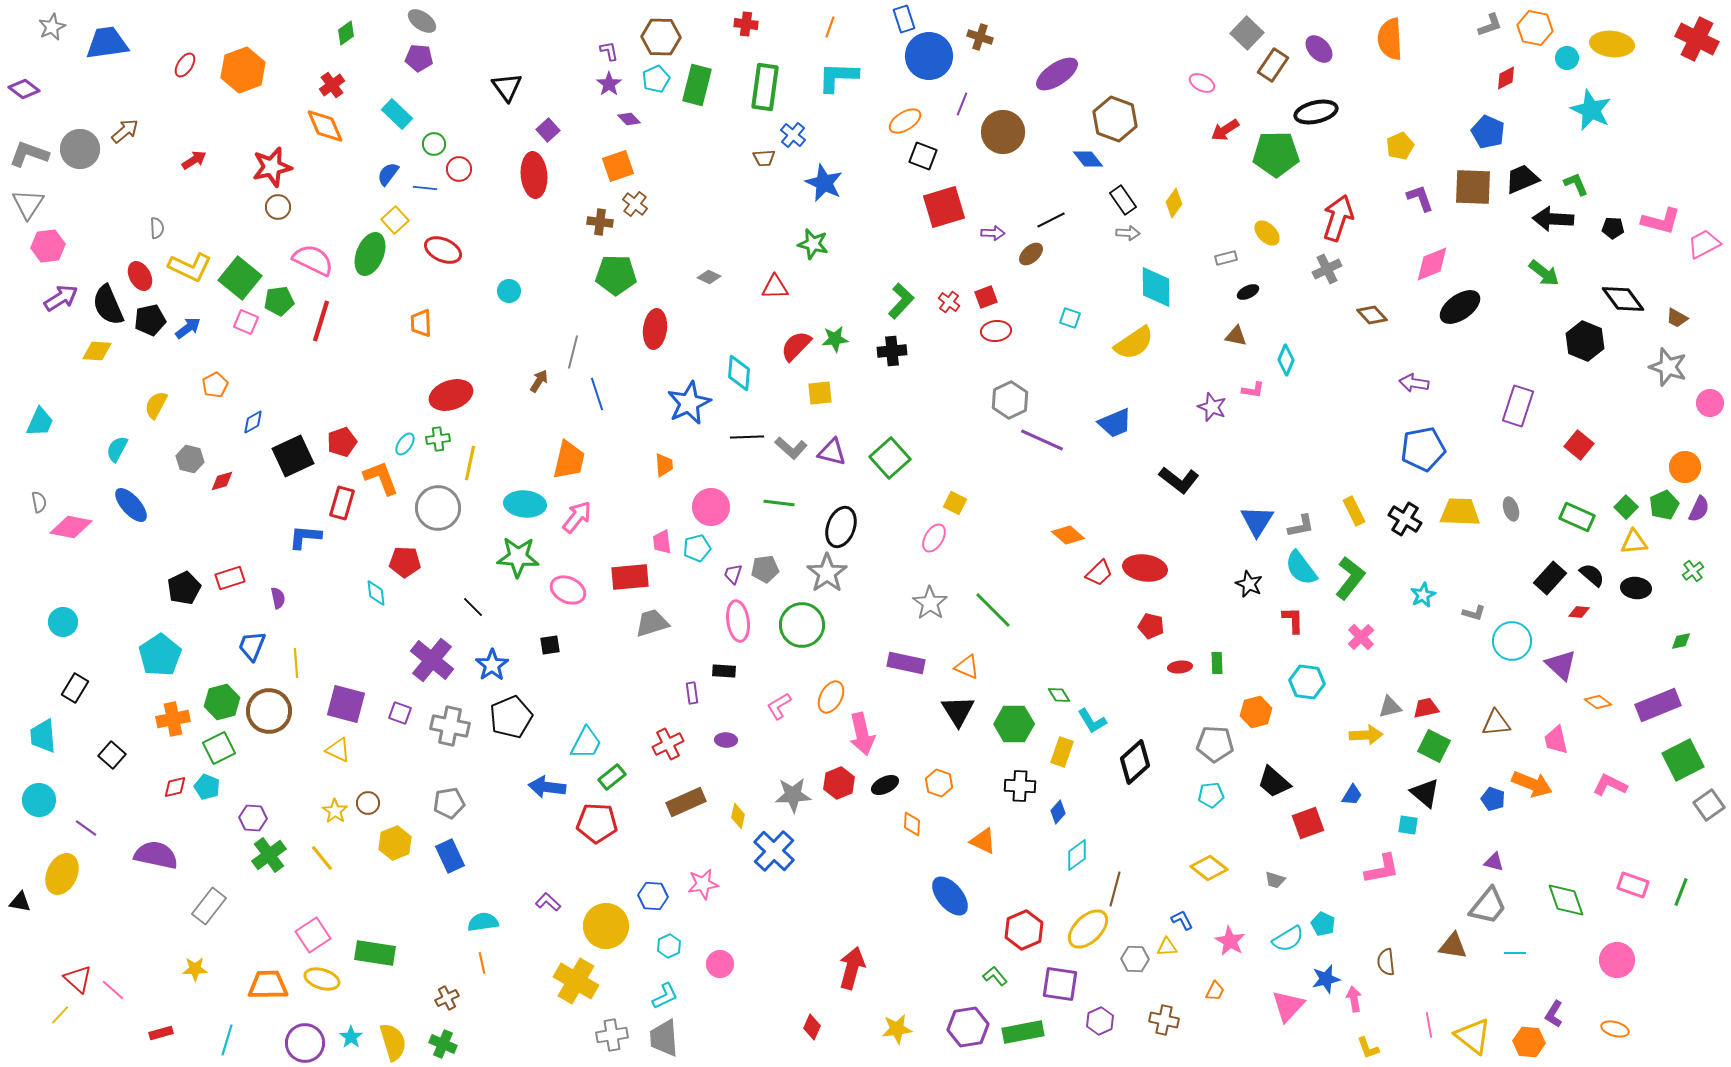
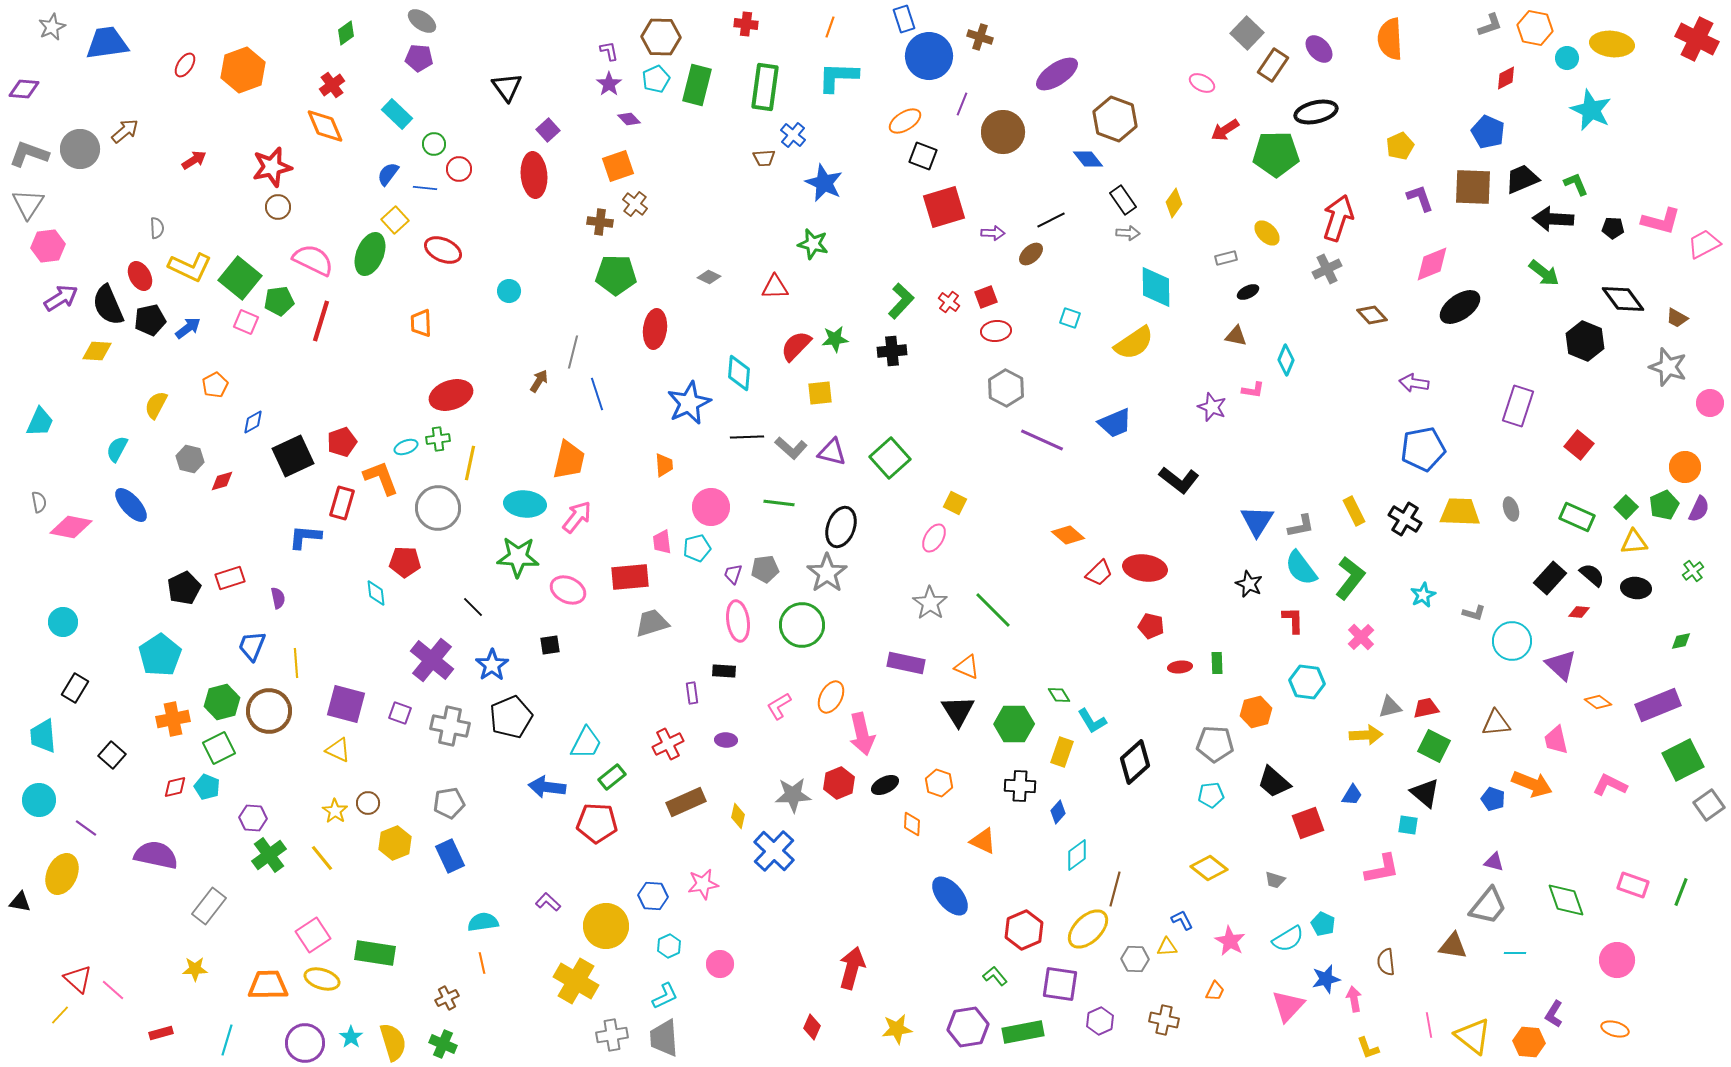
purple diamond at (24, 89): rotated 32 degrees counterclockwise
gray hexagon at (1010, 400): moved 4 px left, 12 px up; rotated 6 degrees counterclockwise
cyan ellipse at (405, 444): moved 1 px right, 3 px down; rotated 35 degrees clockwise
